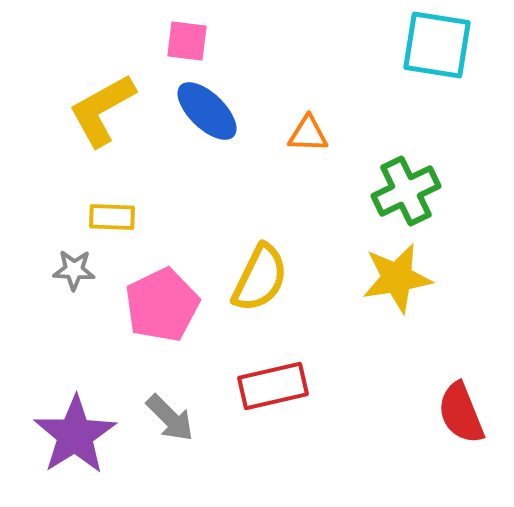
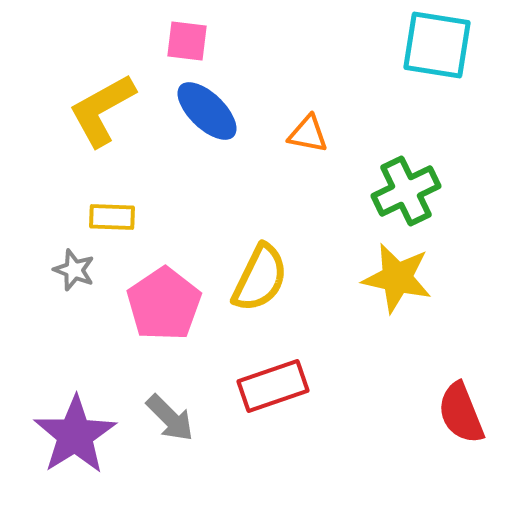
orange triangle: rotated 9 degrees clockwise
gray star: rotated 18 degrees clockwise
yellow star: rotated 22 degrees clockwise
pink pentagon: moved 2 px right, 1 px up; rotated 8 degrees counterclockwise
red rectangle: rotated 6 degrees counterclockwise
